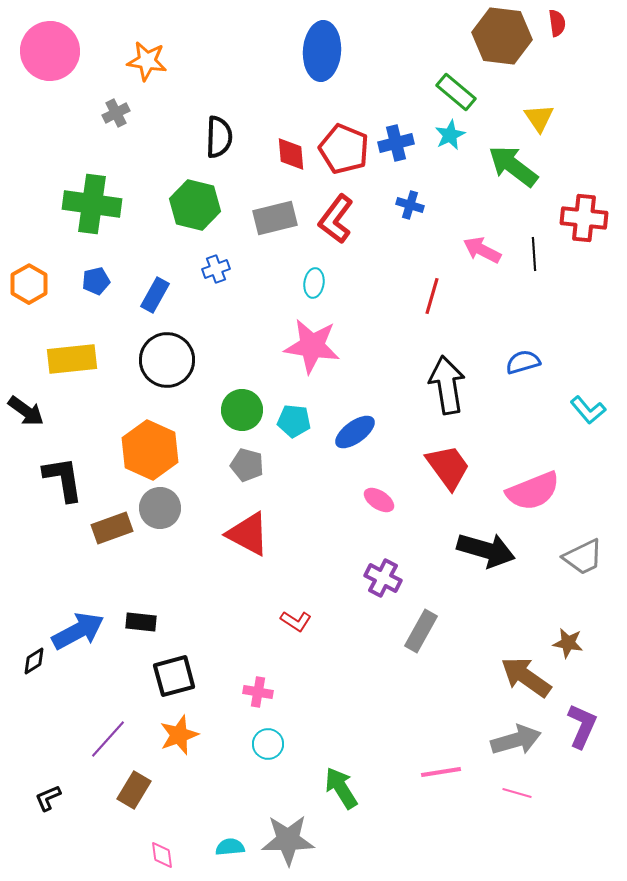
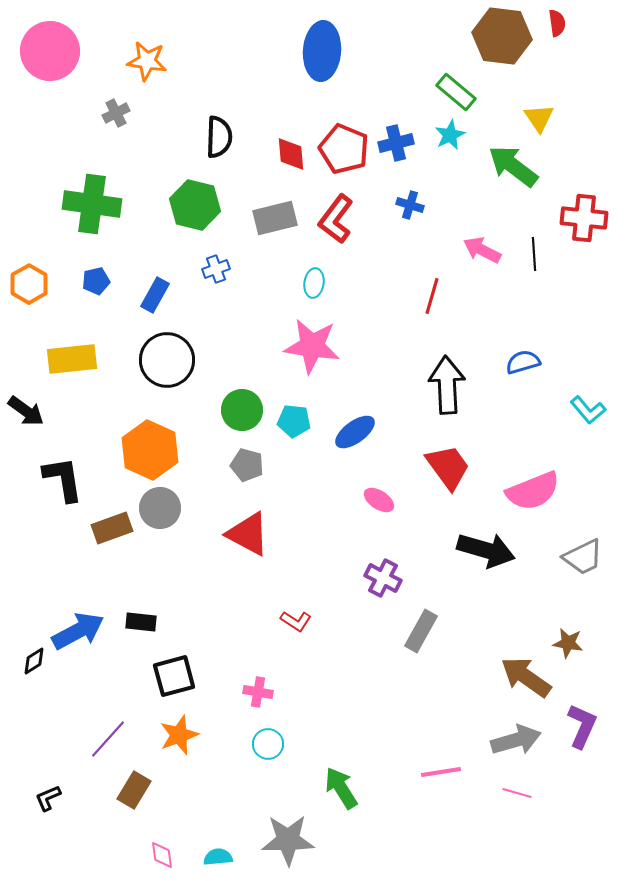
black arrow at (447, 385): rotated 6 degrees clockwise
cyan semicircle at (230, 847): moved 12 px left, 10 px down
